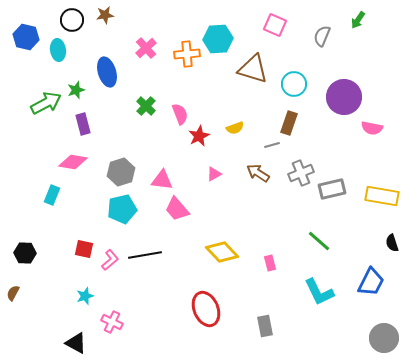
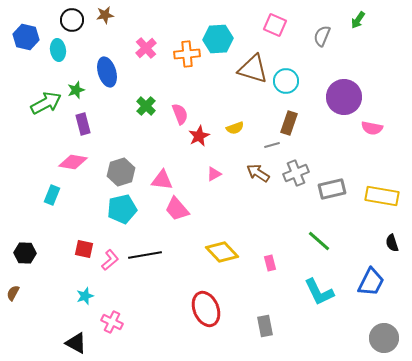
cyan circle at (294, 84): moved 8 px left, 3 px up
gray cross at (301, 173): moved 5 px left
